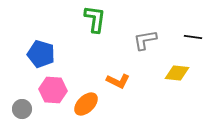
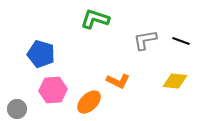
green L-shape: rotated 80 degrees counterclockwise
black line: moved 12 px left, 4 px down; rotated 12 degrees clockwise
yellow diamond: moved 2 px left, 8 px down
pink hexagon: rotated 8 degrees counterclockwise
orange ellipse: moved 3 px right, 2 px up
gray circle: moved 5 px left
